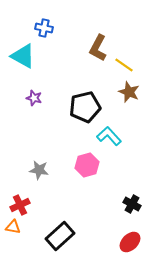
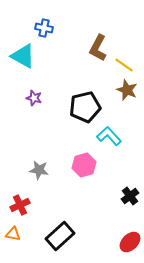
brown star: moved 2 px left, 2 px up
pink hexagon: moved 3 px left
black cross: moved 2 px left, 8 px up; rotated 24 degrees clockwise
orange triangle: moved 7 px down
